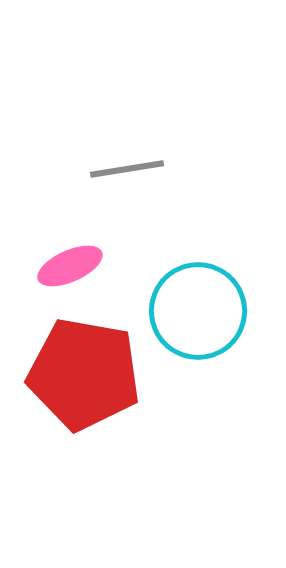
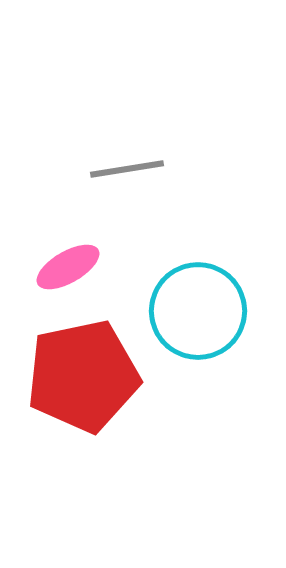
pink ellipse: moved 2 px left, 1 px down; rotated 6 degrees counterclockwise
red pentagon: moved 1 px left, 2 px down; rotated 22 degrees counterclockwise
